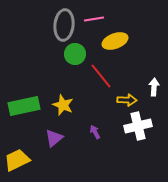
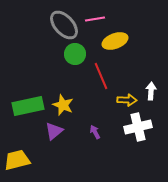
pink line: moved 1 px right
gray ellipse: rotated 48 degrees counterclockwise
red line: rotated 16 degrees clockwise
white arrow: moved 3 px left, 4 px down
green rectangle: moved 4 px right
white cross: moved 1 px down
purple triangle: moved 7 px up
yellow trapezoid: rotated 12 degrees clockwise
